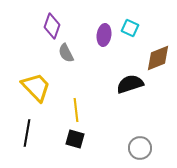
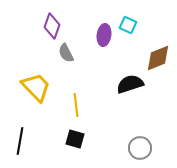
cyan square: moved 2 px left, 3 px up
yellow line: moved 5 px up
black line: moved 7 px left, 8 px down
